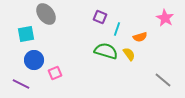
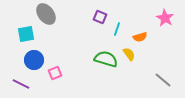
green semicircle: moved 8 px down
